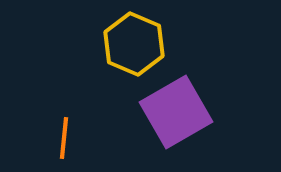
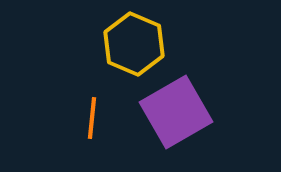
orange line: moved 28 px right, 20 px up
